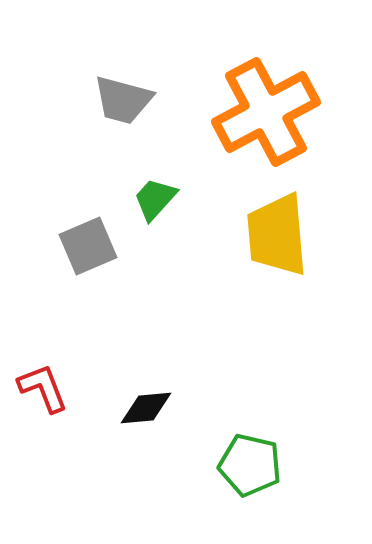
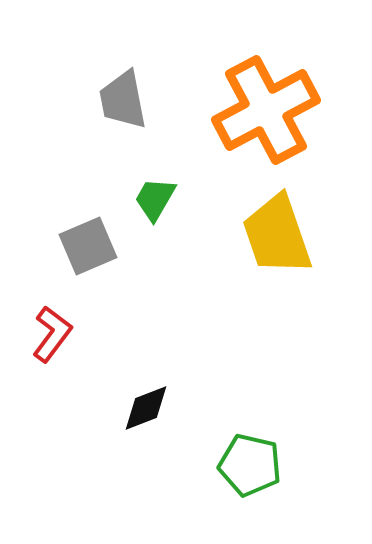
gray trapezoid: rotated 64 degrees clockwise
orange cross: moved 2 px up
green trapezoid: rotated 12 degrees counterclockwise
yellow trapezoid: rotated 14 degrees counterclockwise
red L-shape: moved 9 px right, 54 px up; rotated 58 degrees clockwise
black diamond: rotated 16 degrees counterclockwise
